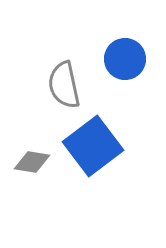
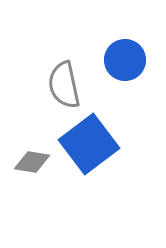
blue circle: moved 1 px down
blue square: moved 4 px left, 2 px up
